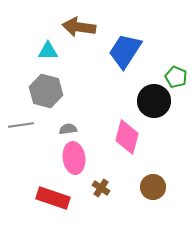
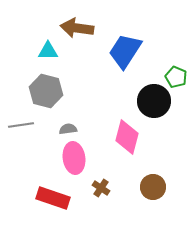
brown arrow: moved 2 px left, 1 px down
